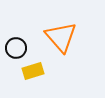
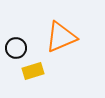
orange triangle: rotated 48 degrees clockwise
